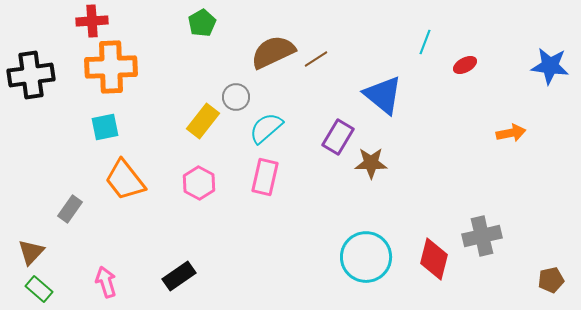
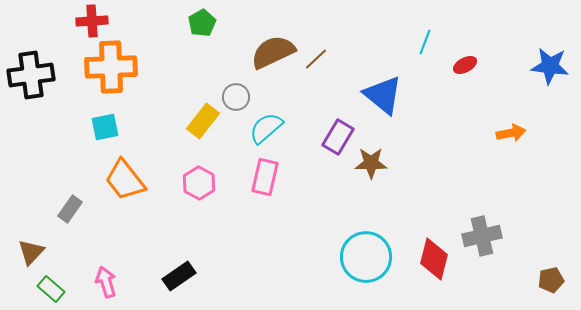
brown line: rotated 10 degrees counterclockwise
green rectangle: moved 12 px right
